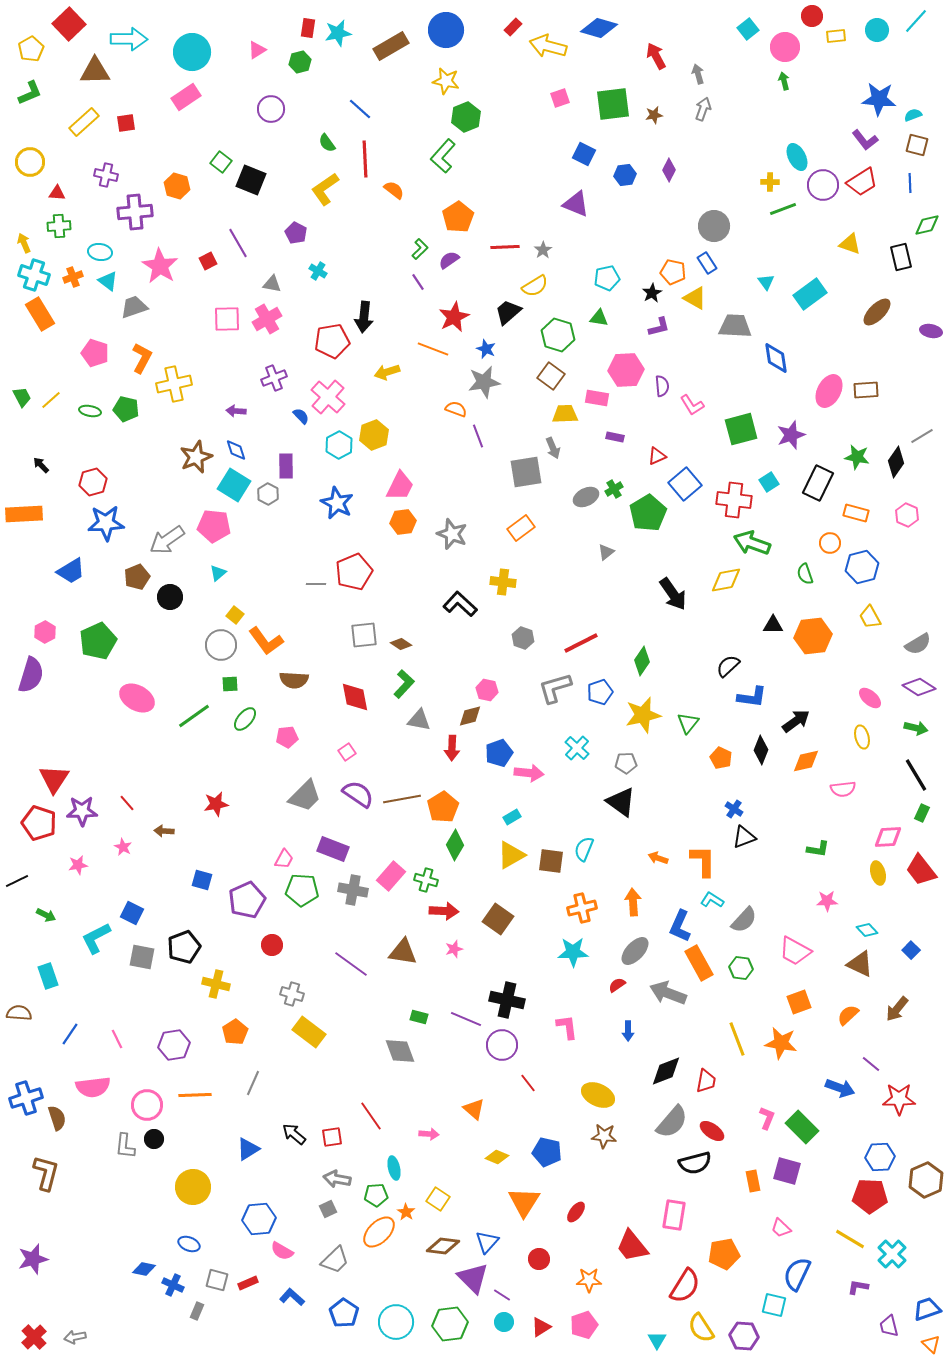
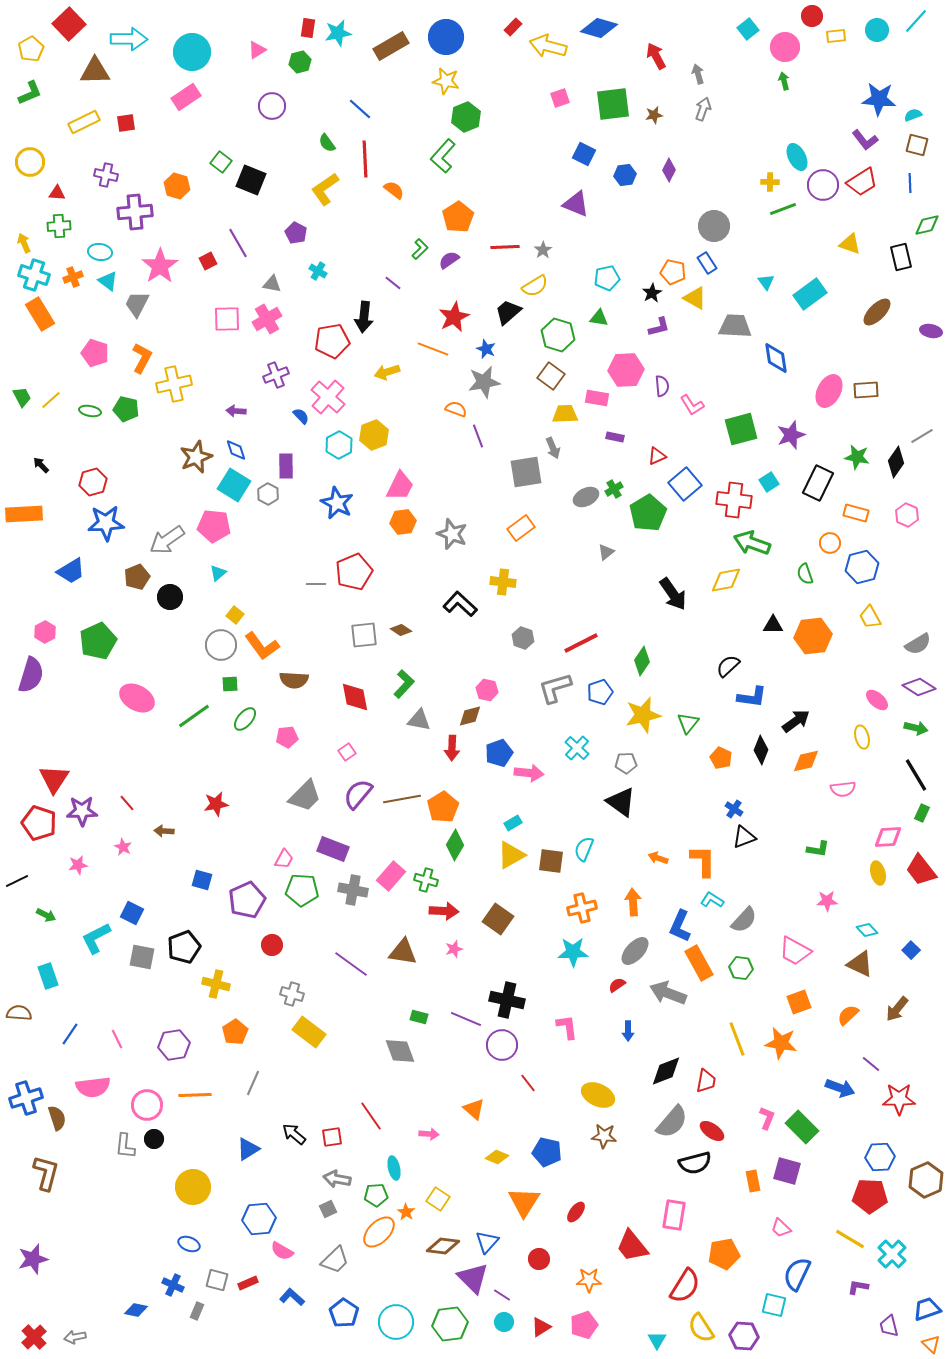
blue circle at (446, 30): moved 7 px down
purple circle at (271, 109): moved 1 px right, 3 px up
yellow rectangle at (84, 122): rotated 16 degrees clockwise
pink star at (160, 266): rotated 6 degrees clockwise
purple line at (418, 282): moved 25 px left, 1 px down; rotated 18 degrees counterclockwise
gray trapezoid at (134, 307): moved 3 px right, 3 px up; rotated 44 degrees counterclockwise
purple cross at (274, 378): moved 2 px right, 3 px up
orange L-shape at (266, 641): moved 4 px left, 5 px down
brown diamond at (401, 644): moved 14 px up
pink ellipse at (870, 698): moved 7 px right, 2 px down
purple semicircle at (358, 794): rotated 84 degrees counterclockwise
cyan rectangle at (512, 817): moved 1 px right, 6 px down
blue diamond at (144, 1269): moved 8 px left, 41 px down
